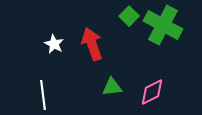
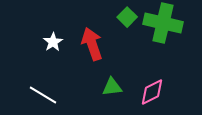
green square: moved 2 px left, 1 px down
green cross: moved 2 px up; rotated 15 degrees counterclockwise
white star: moved 1 px left, 2 px up; rotated 12 degrees clockwise
white line: rotated 52 degrees counterclockwise
